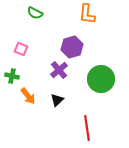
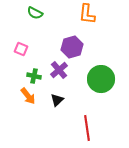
green cross: moved 22 px right
